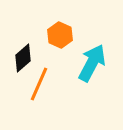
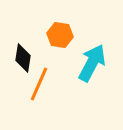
orange hexagon: rotated 15 degrees counterclockwise
black diamond: rotated 40 degrees counterclockwise
